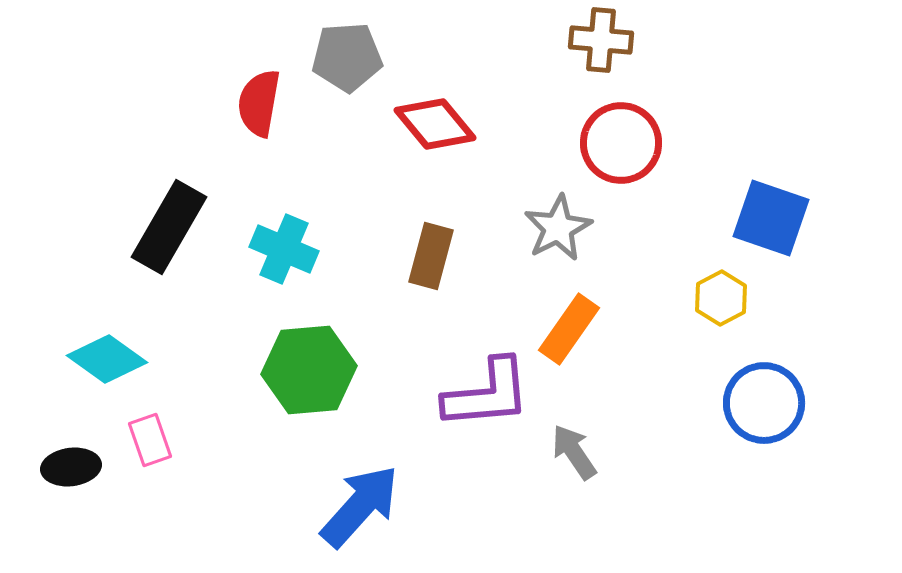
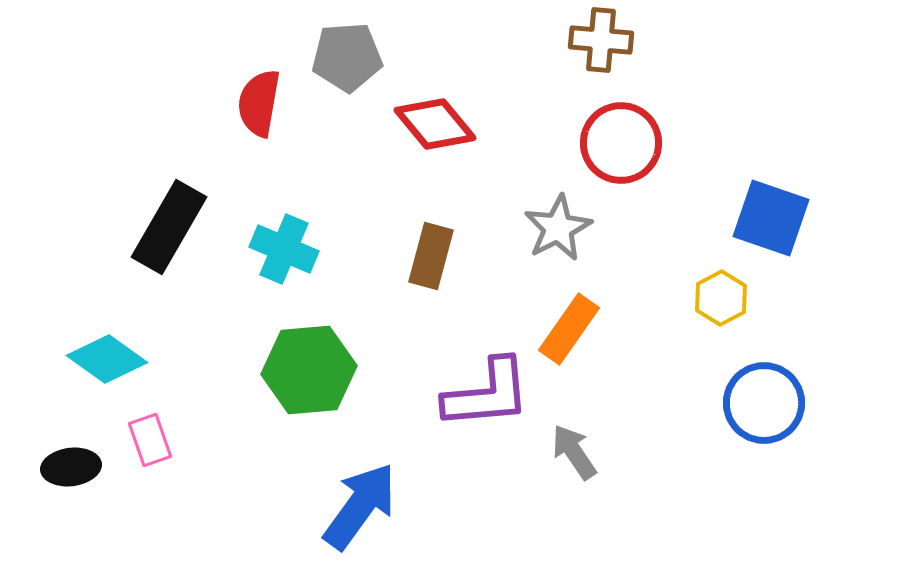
blue arrow: rotated 6 degrees counterclockwise
